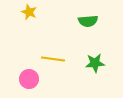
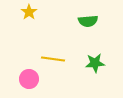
yellow star: rotated 14 degrees clockwise
